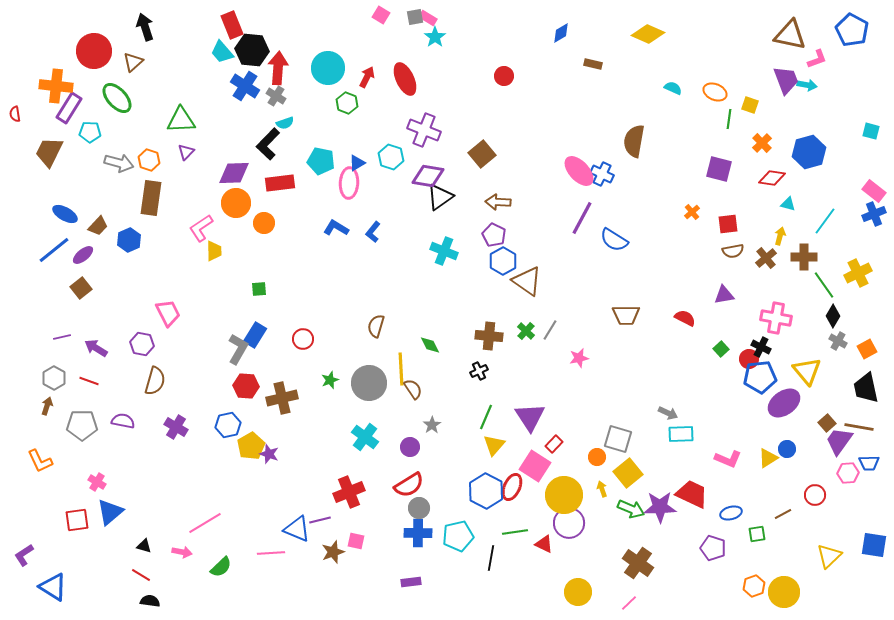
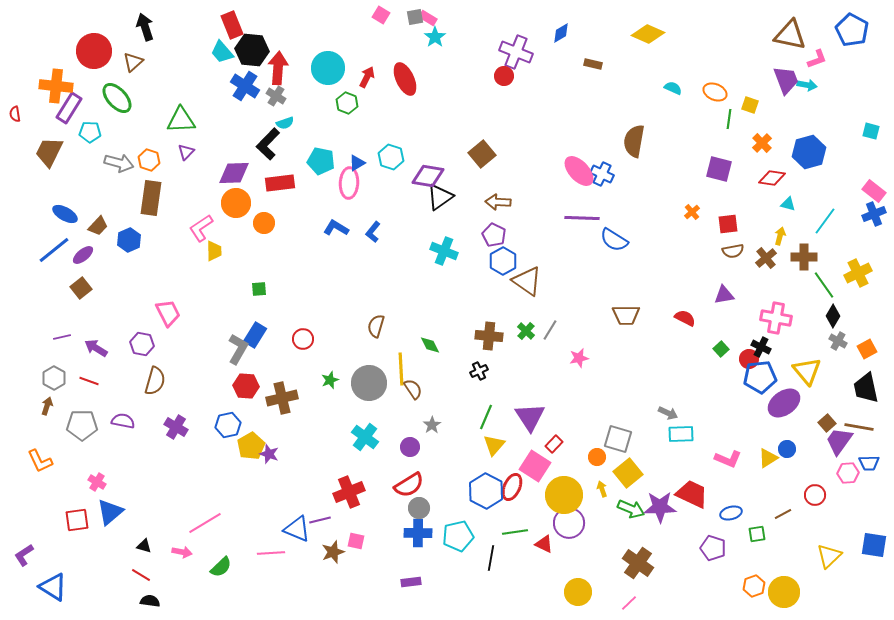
purple cross at (424, 130): moved 92 px right, 78 px up
purple line at (582, 218): rotated 64 degrees clockwise
